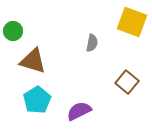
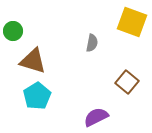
cyan pentagon: moved 4 px up
purple semicircle: moved 17 px right, 6 px down
